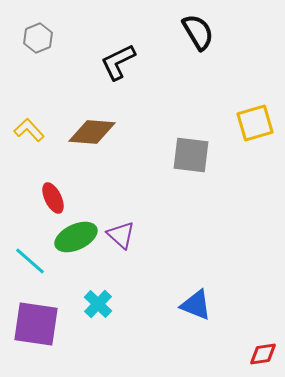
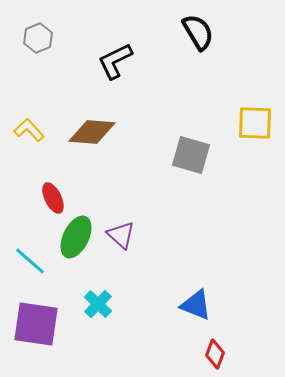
black L-shape: moved 3 px left, 1 px up
yellow square: rotated 18 degrees clockwise
gray square: rotated 9 degrees clockwise
green ellipse: rotated 39 degrees counterclockwise
red diamond: moved 48 px left; rotated 60 degrees counterclockwise
